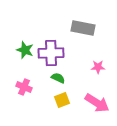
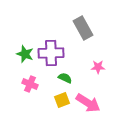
gray rectangle: rotated 50 degrees clockwise
green star: moved 4 px down
green semicircle: moved 7 px right
pink cross: moved 6 px right, 3 px up
pink arrow: moved 9 px left
